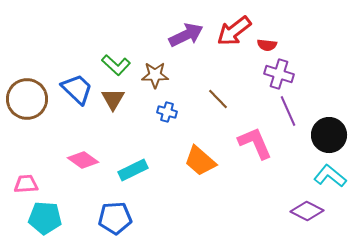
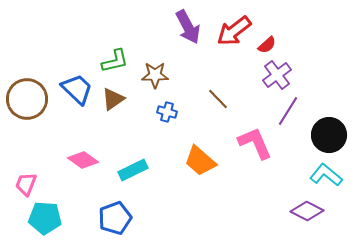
purple arrow: moved 2 px right, 8 px up; rotated 88 degrees clockwise
red semicircle: rotated 48 degrees counterclockwise
green L-shape: moved 1 px left, 4 px up; rotated 56 degrees counterclockwise
purple cross: moved 2 px left, 1 px down; rotated 36 degrees clockwise
brown triangle: rotated 25 degrees clockwise
purple line: rotated 56 degrees clockwise
cyan L-shape: moved 4 px left, 1 px up
pink trapezoid: rotated 65 degrees counterclockwise
blue pentagon: rotated 16 degrees counterclockwise
